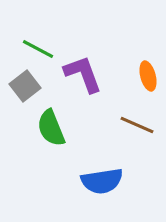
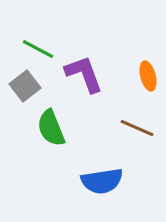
purple L-shape: moved 1 px right
brown line: moved 3 px down
